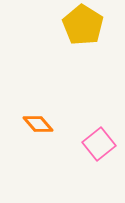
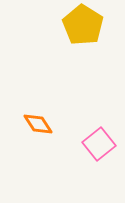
orange diamond: rotated 8 degrees clockwise
